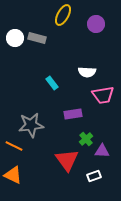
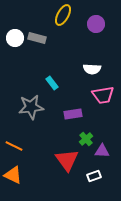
white semicircle: moved 5 px right, 3 px up
gray star: moved 18 px up
